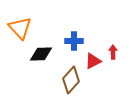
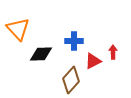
orange triangle: moved 2 px left, 1 px down
